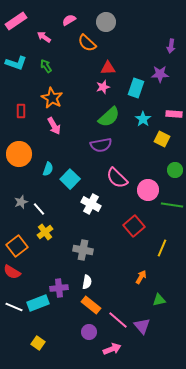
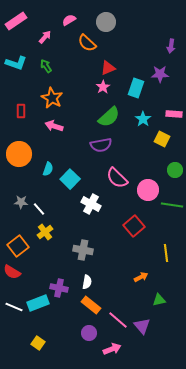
pink arrow at (44, 37): moved 1 px right; rotated 96 degrees clockwise
red triangle at (108, 68): rotated 21 degrees counterclockwise
pink star at (103, 87): rotated 16 degrees counterclockwise
pink arrow at (54, 126): rotated 138 degrees clockwise
gray star at (21, 202): rotated 24 degrees clockwise
orange square at (17, 246): moved 1 px right
yellow line at (162, 248): moved 4 px right, 5 px down; rotated 30 degrees counterclockwise
orange arrow at (141, 277): rotated 32 degrees clockwise
purple cross at (59, 288): rotated 18 degrees clockwise
purple circle at (89, 332): moved 1 px down
